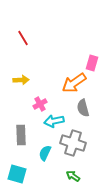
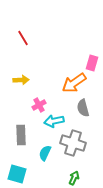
pink cross: moved 1 px left, 1 px down
green arrow: moved 1 px right, 2 px down; rotated 80 degrees clockwise
